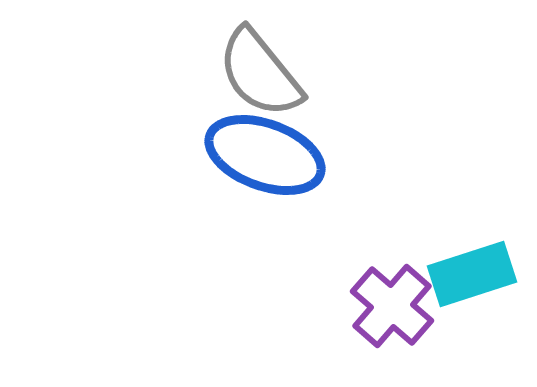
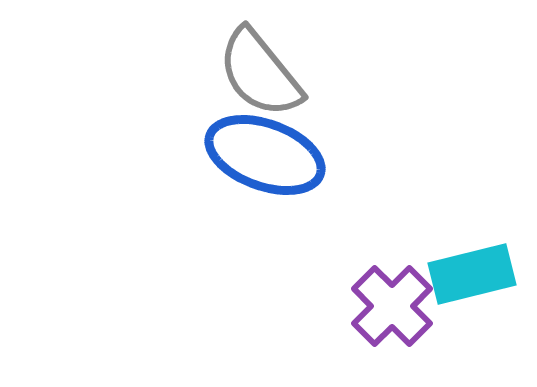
cyan rectangle: rotated 4 degrees clockwise
purple cross: rotated 4 degrees clockwise
